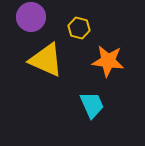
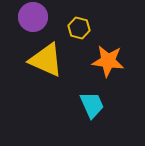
purple circle: moved 2 px right
